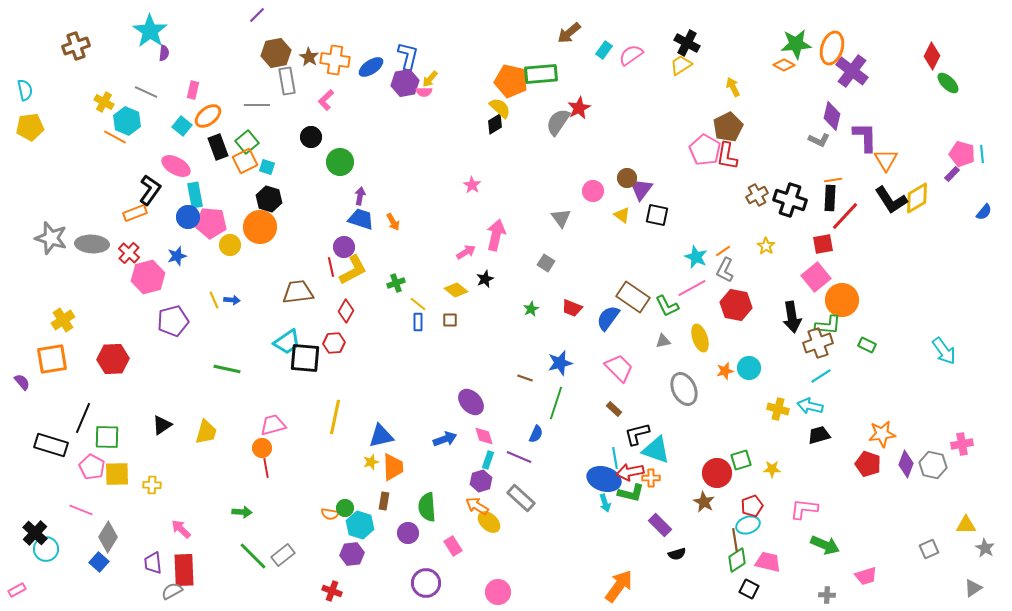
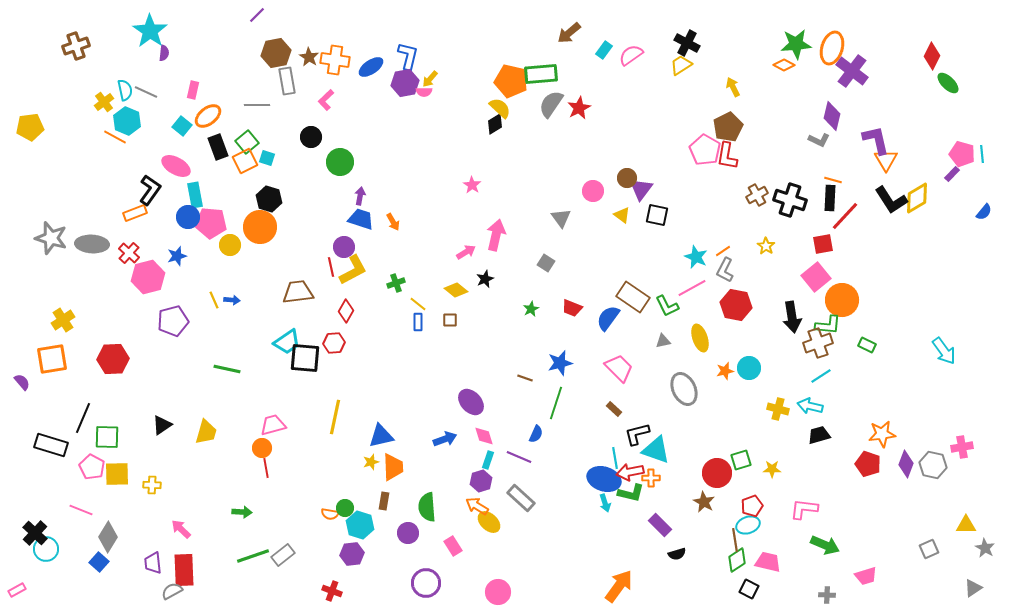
cyan semicircle at (25, 90): moved 100 px right
yellow cross at (104, 102): rotated 24 degrees clockwise
gray semicircle at (558, 122): moved 7 px left, 18 px up
purple L-shape at (865, 137): moved 11 px right, 3 px down; rotated 12 degrees counterclockwise
cyan square at (267, 167): moved 9 px up
orange line at (833, 180): rotated 24 degrees clockwise
pink cross at (962, 444): moved 3 px down
green line at (253, 556): rotated 64 degrees counterclockwise
